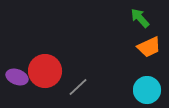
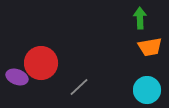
green arrow: rotated 40 degrees clockwise
orange trapezoid: moved 1 px right; rotated 15 degrees clockwise
red circle: moved 4 px left, 8 px up
gray line: moved 1 px right
